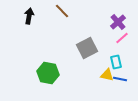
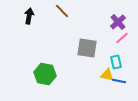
gray square: rotated 35 degrees clockwise
green hexagon: moved 3 px left, 1 px down
blue line: moved 1 px left, 2 px down
